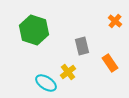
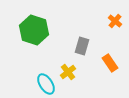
gray rectangle: rotated 30 degrees clockwise
cyan ellipse: moved 1 px down; rotated 25 degrees clockwise
